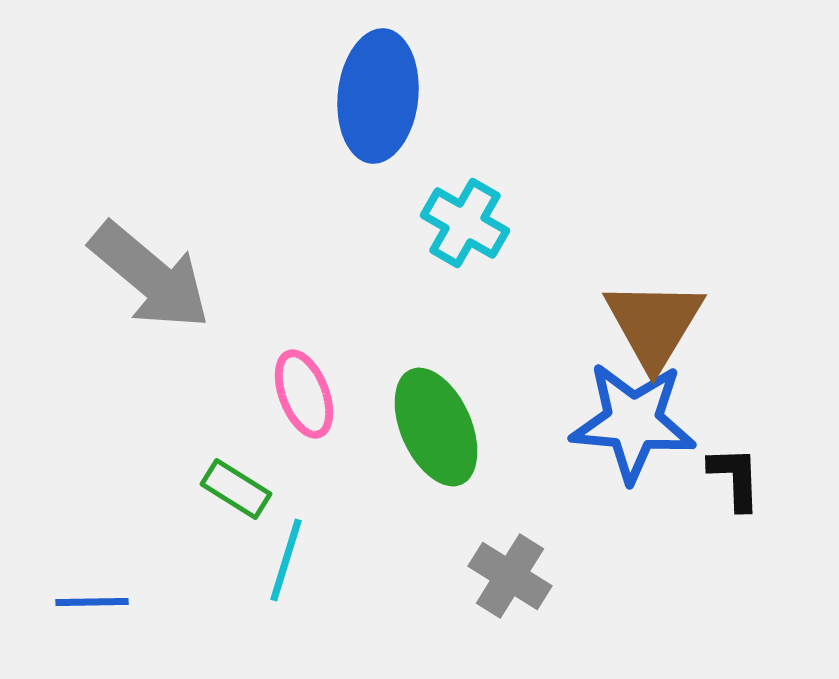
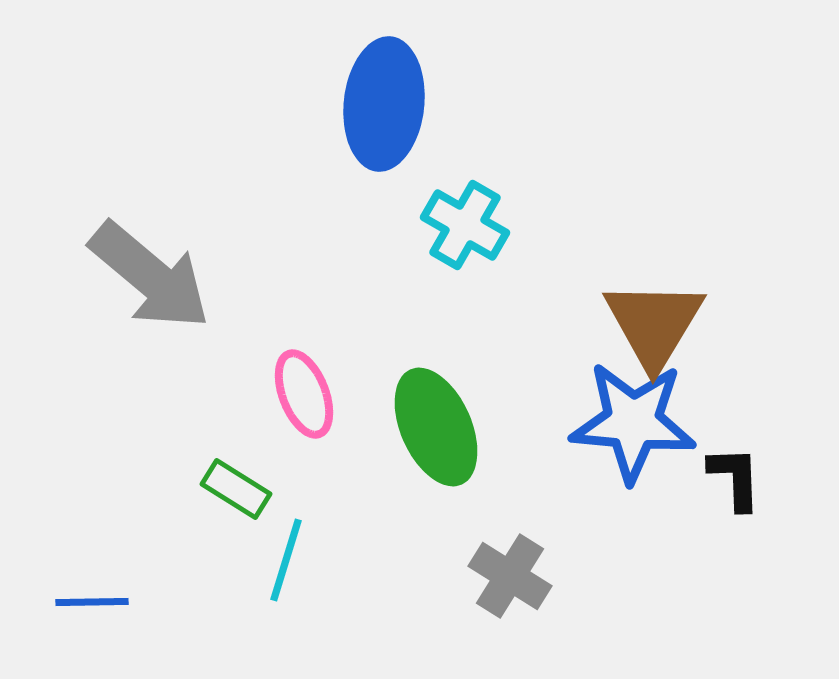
blue ellipse: moved 6 px right, 8 px down
cyan cross: moved 2 px down
